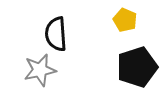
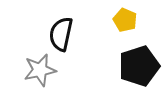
black semicircle: moved 5 px right; rotated 16 degrees clockwise
black pentagon: moved 2 px right, 1 px up
